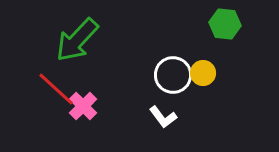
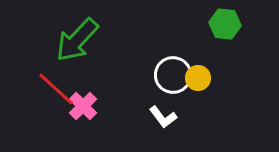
yellow circle: moved 5 px left, 5 px down
